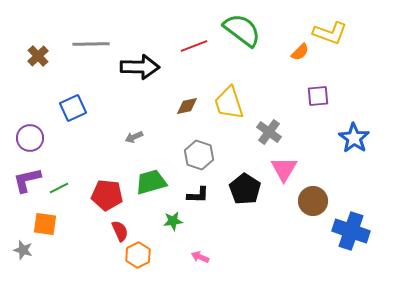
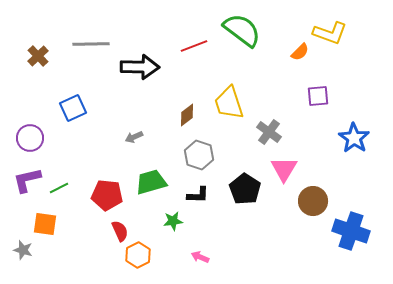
brown diamond: moved 9 px down; rotated 25 degrees counterclockwise
